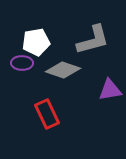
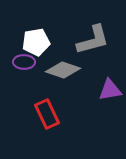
purple ellipse: moved 2 px right, 1 px up
